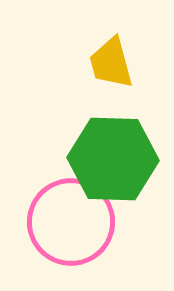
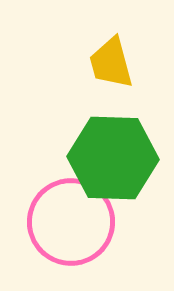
green hexagon: moved 1 px up
